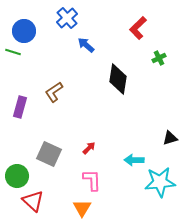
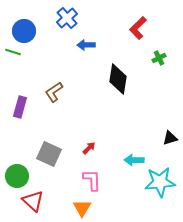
blue arrow: rotated 42 degrees counterclockwise
